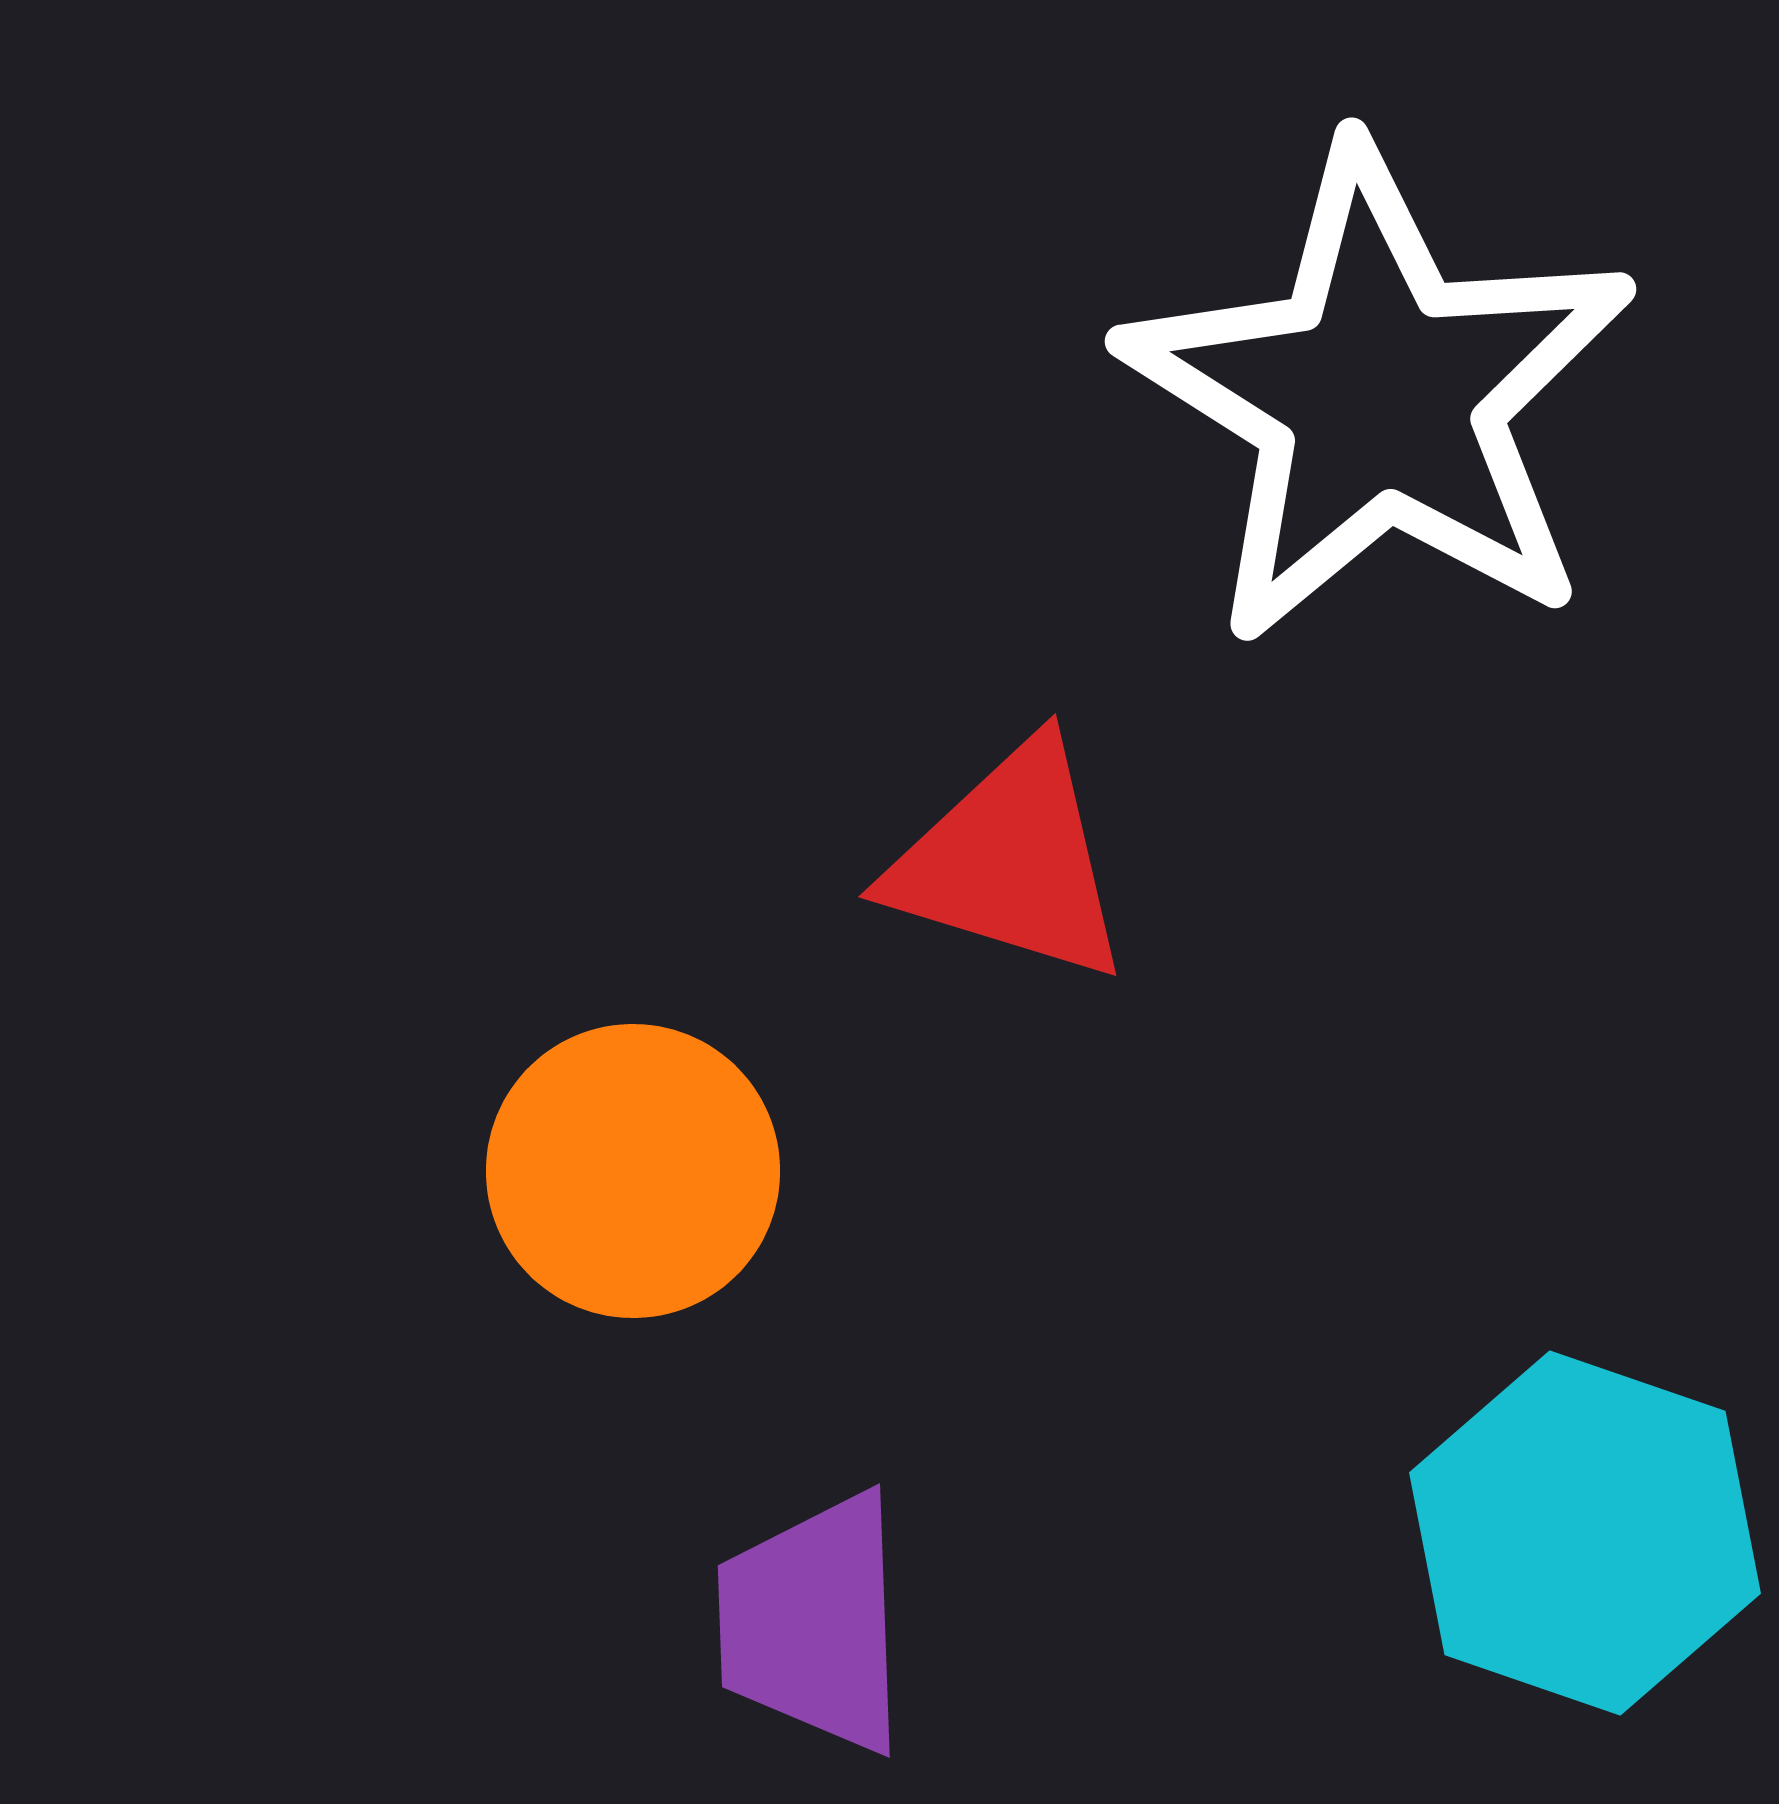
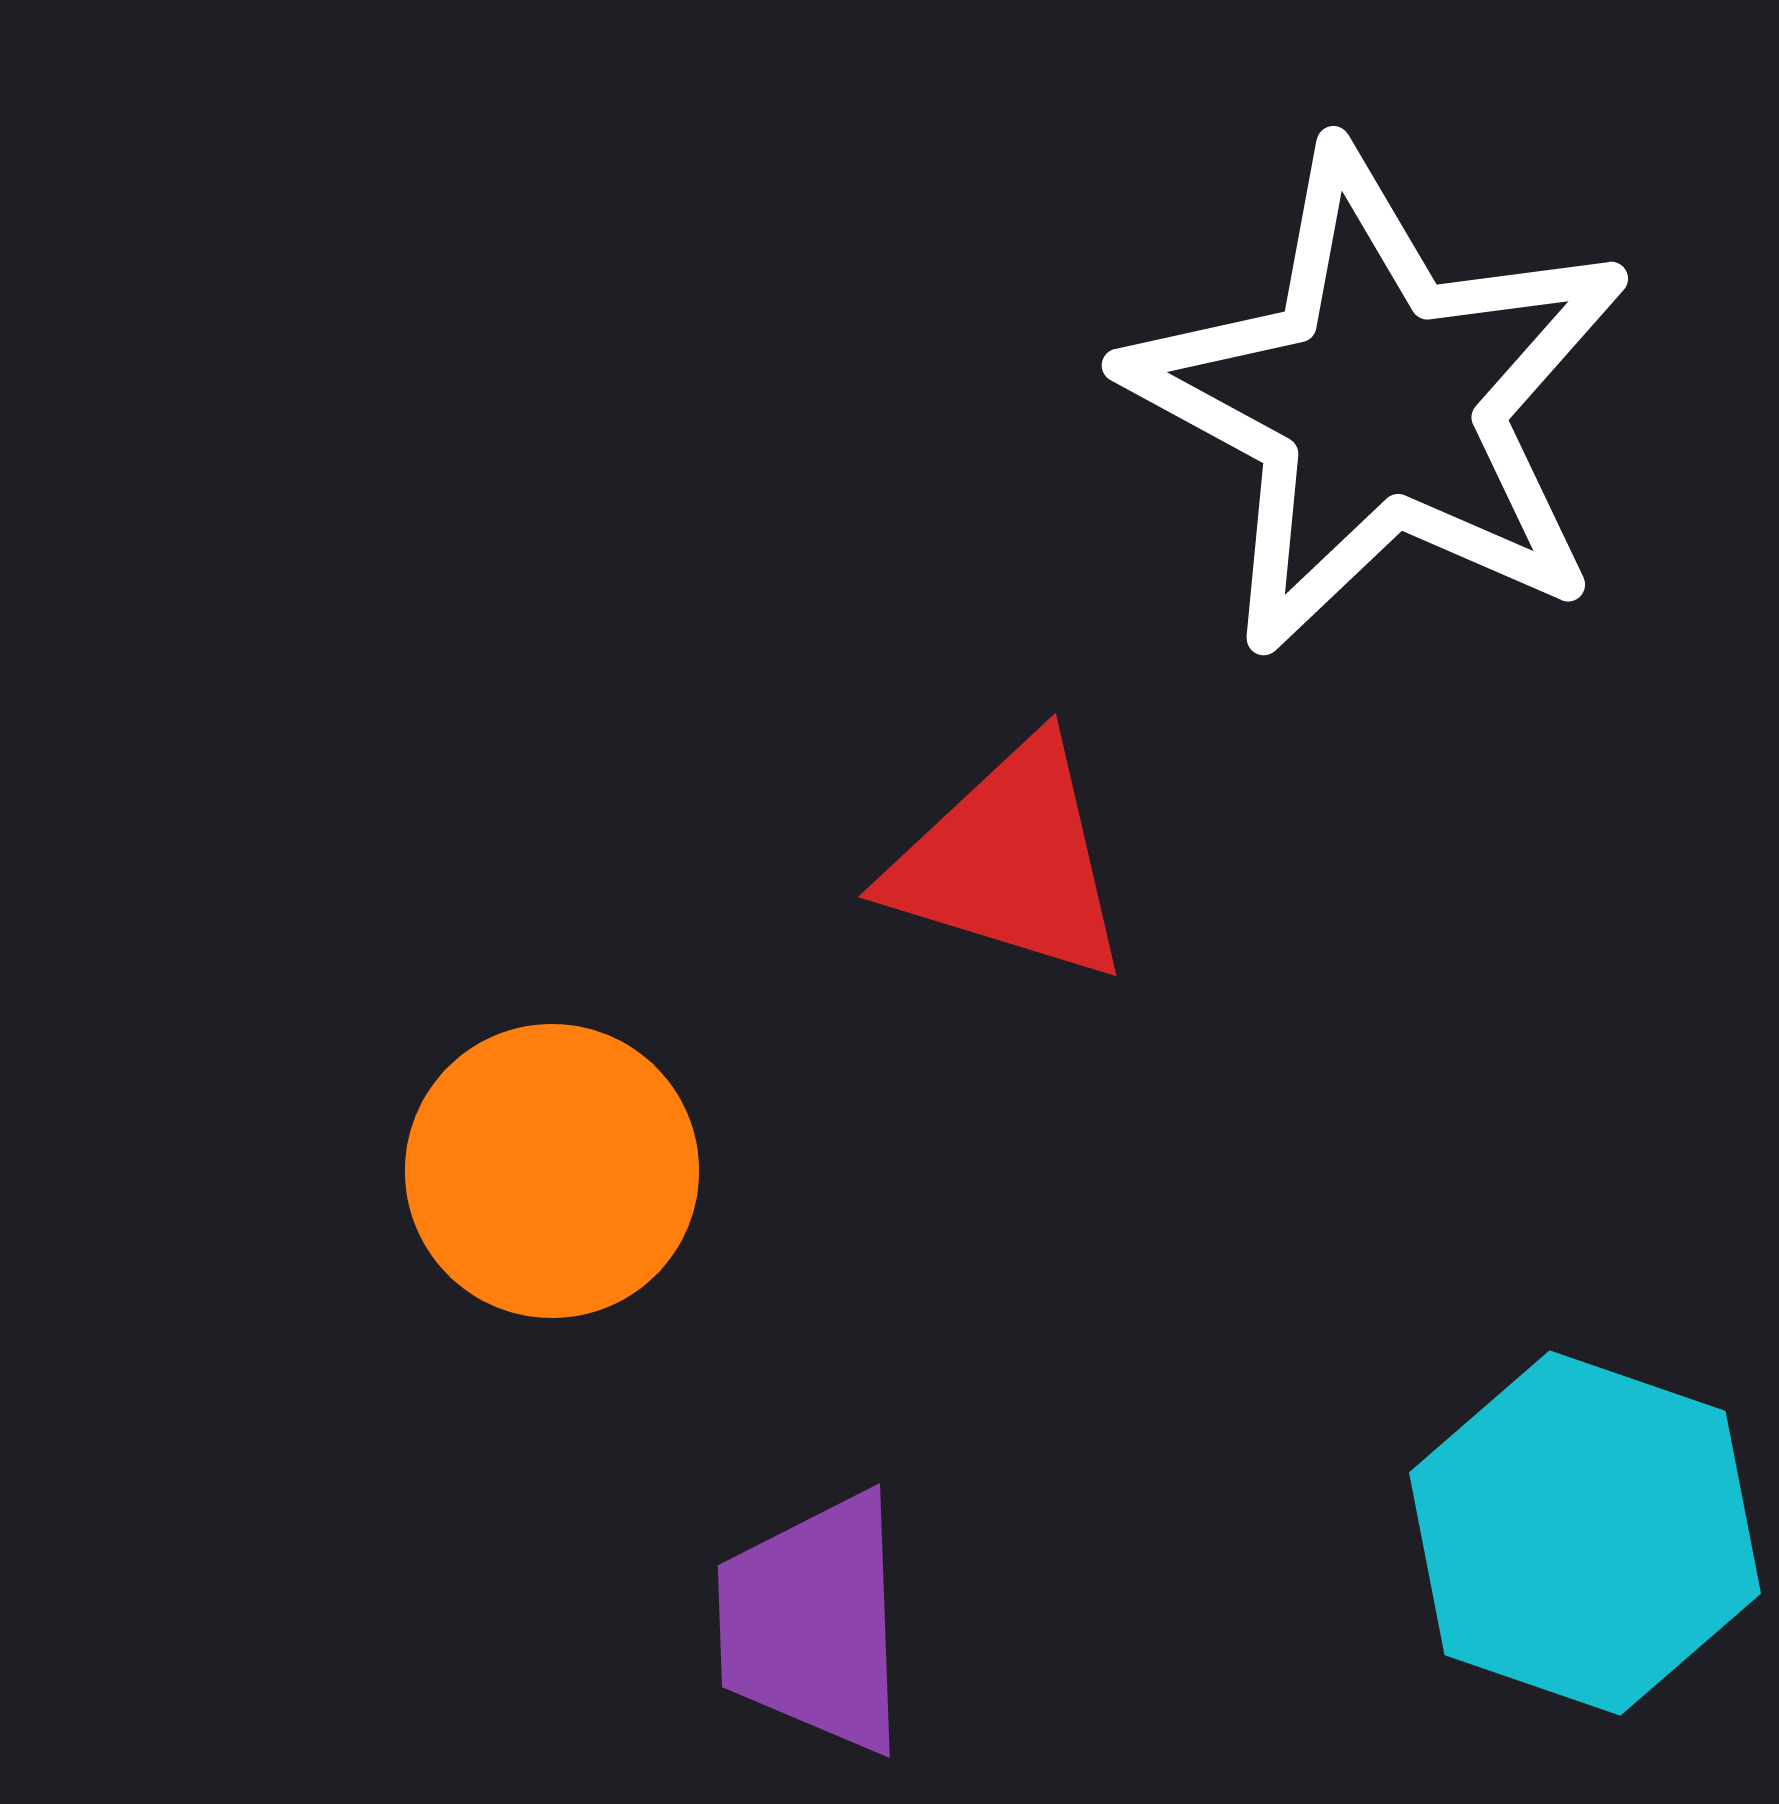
white star: moved 6 px down; rotated 4 degrees counterclockwise
orange circle: moved 81 px left
